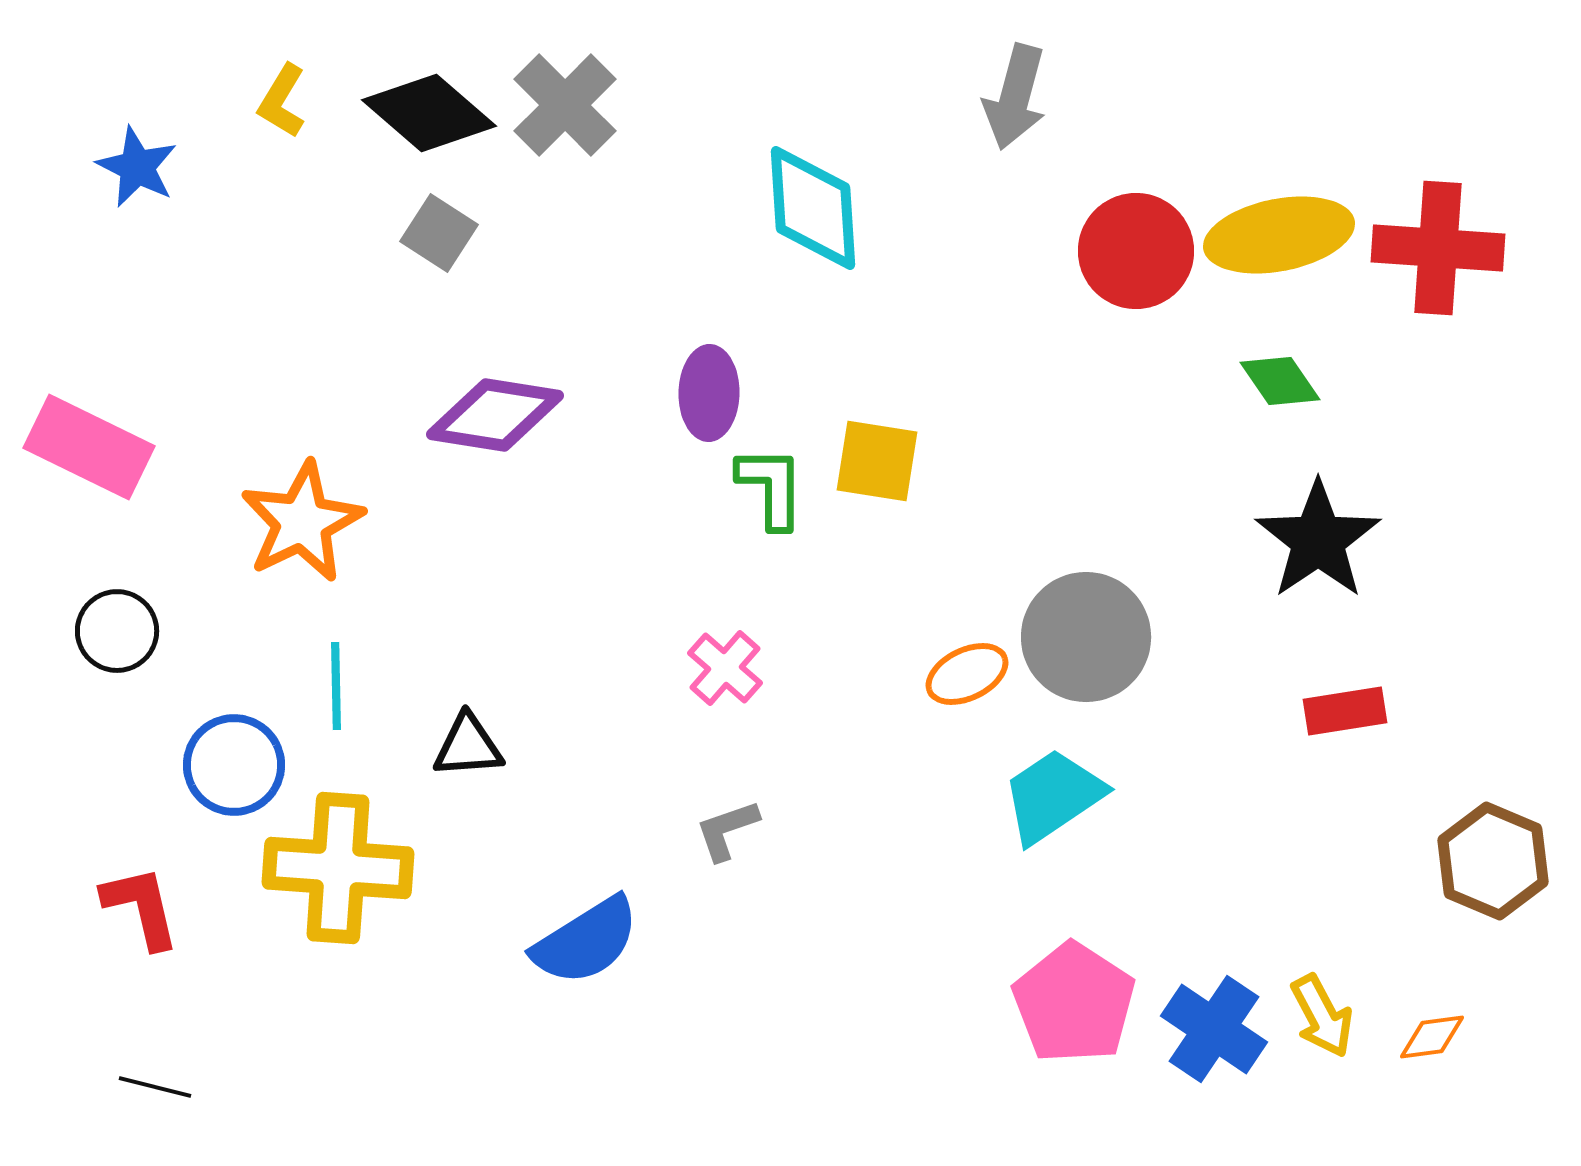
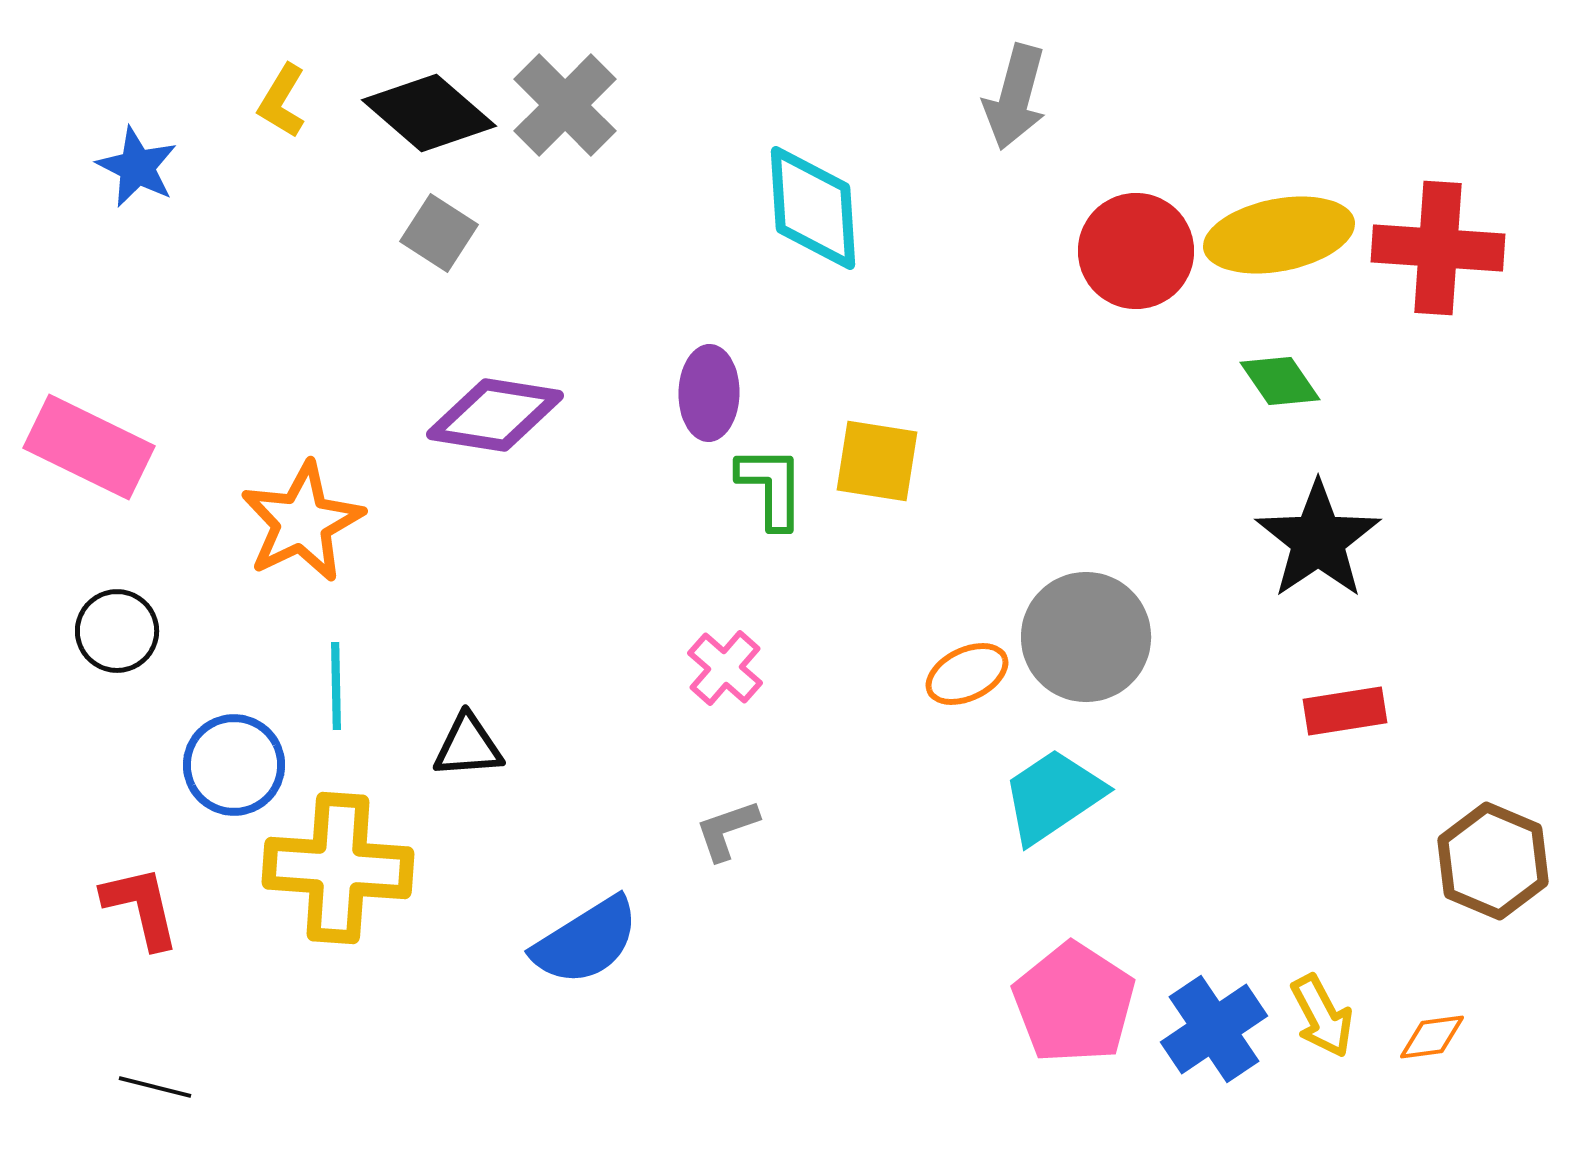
blue cross: rotated 22 degrees clockwise
